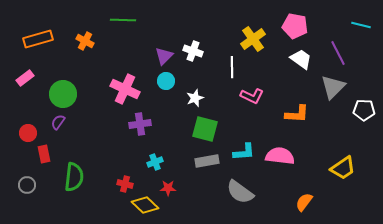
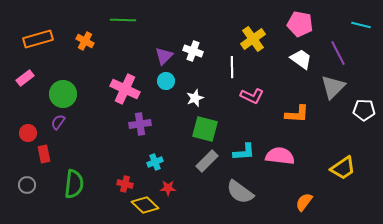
pink pentagon: moved 5 px right, 2 px up
gray rectangle: rotated 35 degrees counterclockwise
green semicircle: moved 7 px down
